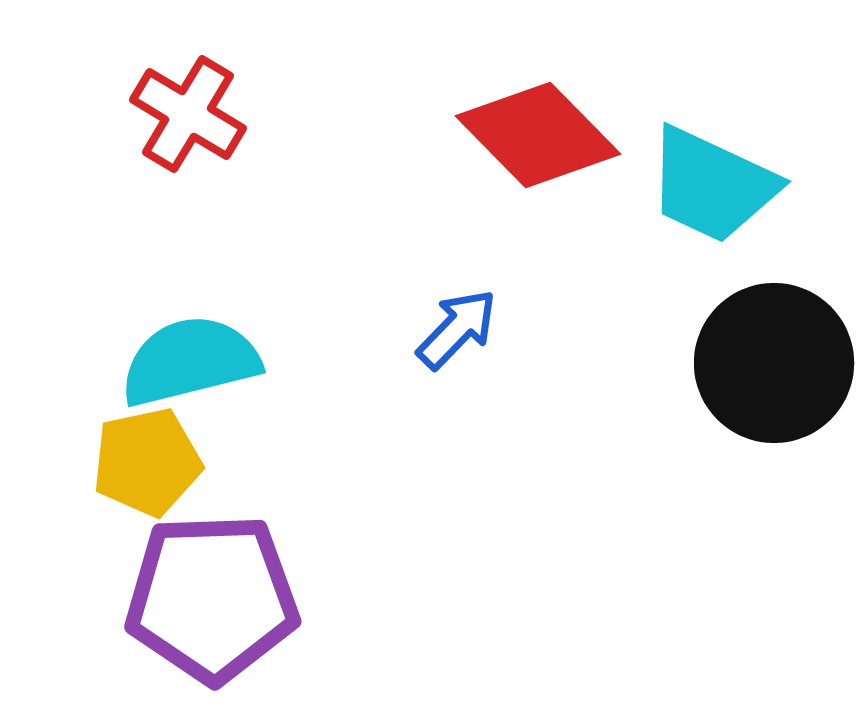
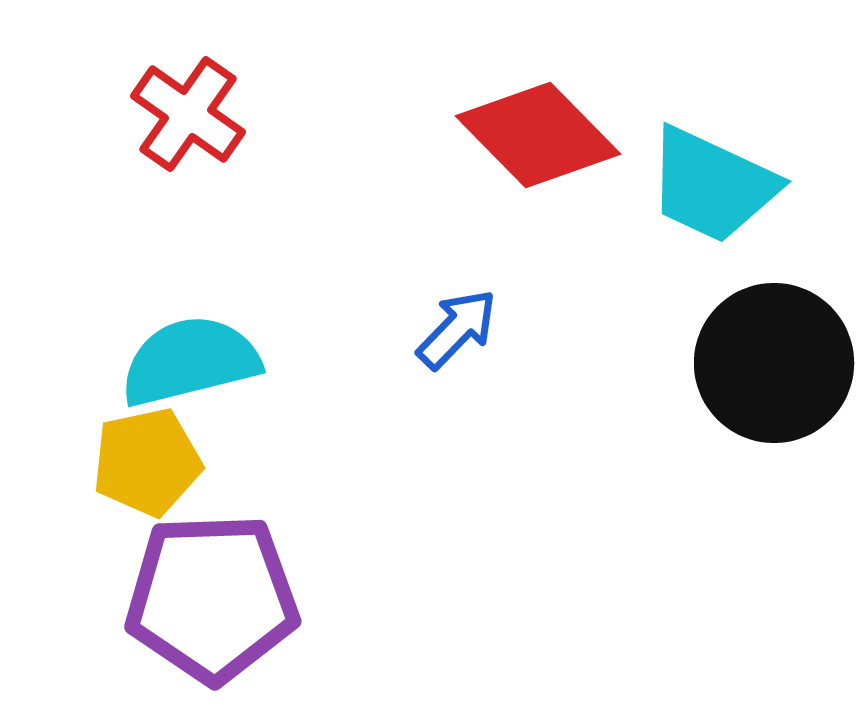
red cross: rotated 4 degrees clockwise
